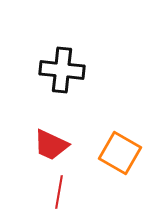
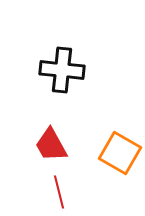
red trapezoid: rotated 36 degrees clockwise
red line: rotated 24 degrees counterclockwise
